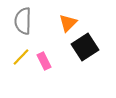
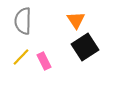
orange triangle: moved 8 px right, 3 px up; rotated 18 degrees counterclockwise
